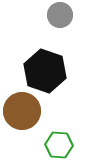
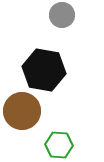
gray circle: moved 2 px right
black hexagon: moved 1 px left, 1 px up; rotated 9 degrees counterclockwise
